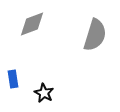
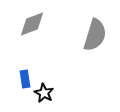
blue rectangle: moved 12 px right
